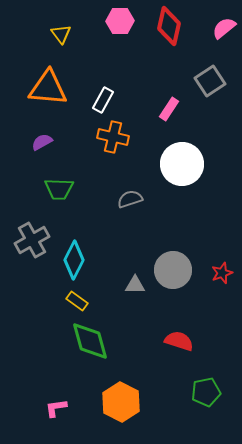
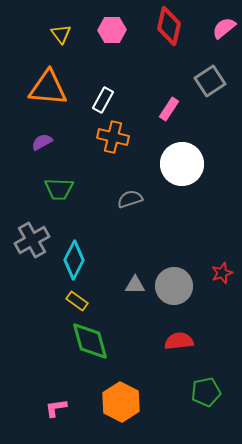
pink hexagon: moved 8 px left, 9 px down
gray circle: moved 1 px right, 16 px down
red semicircle: rotated 24 degrees counterclockwise
